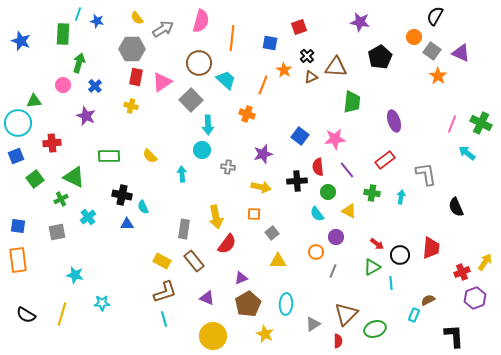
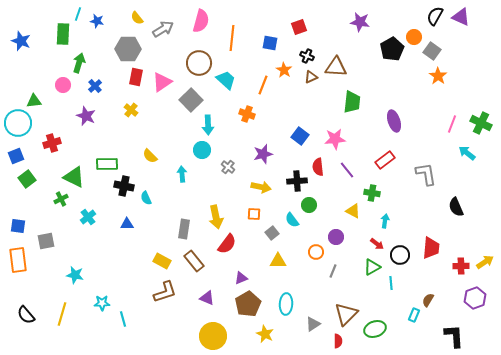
gray hexagon at (132, 49): moved 4 px left
purple triangle at (461, 53): moved 36 px up
black cross at (307, 56): rotated 24 degrees counterclockwise
black pentagon at (380, 57): moved 12 px right, 8 px up
yellow cross at (131, 106): moved 4 px down; rotated 24 degrees clockwise
red cross at (52, 143): rotated 12 degrees counterclockwise
green rectangle at (109, 156): moved 2 px left, 8 px down
gray cross at (228, 167): rotated 32 degrees clockwise
green square at (35, 179): moved 8 px left
green circle at (328, 192): moved 19 px left, 13 px down
black cross at (122, 195): moved 2 px right, 9 px up
cyan arrow at (401, 197): moved 16 px left, 24 px down
cyan semicircle at (143, 207): moved 3 px right, 9 px up
yellow triangle at (349, 211): moved 4 px right
cyan semicircle at (317, 214): moved 25 px left, 6 px down
gray square at (57, 232): moved 11 px left, 9 px down
yellow arrow at (485, 262): rotated 24 degrees clockwise
red cross at (462, 272): moved 1 px left, 6 px up; rotated 21 degrees clockwise
brown semicircle at (428, 300): rotated 32 degrees counterclockwise
black semicircle at (26, 315): rotated 18 degrees clockwise
cyan line at (164, 319): moved 41 px left
